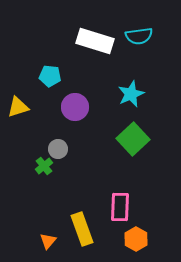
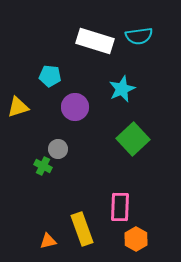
cyan star: moved 9 px left, 5 px up
green cross: moved 1 px left; rotated 24 degrees counterclockwise
orange triangle: rotated 36 degrees clockwise
